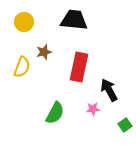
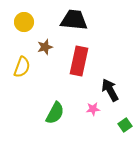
brown star: moved 1 px right, 5 px up
red rectangle: moved 6 px up
black arrow: moved 1 px right
